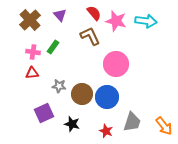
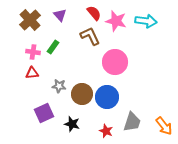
pink circle: moved 1 px left, 2 px up
